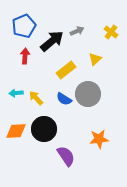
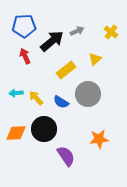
blue pentagon: rotated 20 degrees clockwise
red arrow: rotated 28 degrees counterclockwise
blue semicircle: moved 3 px left, 3 px down
orange diamond: moved 2 px down
